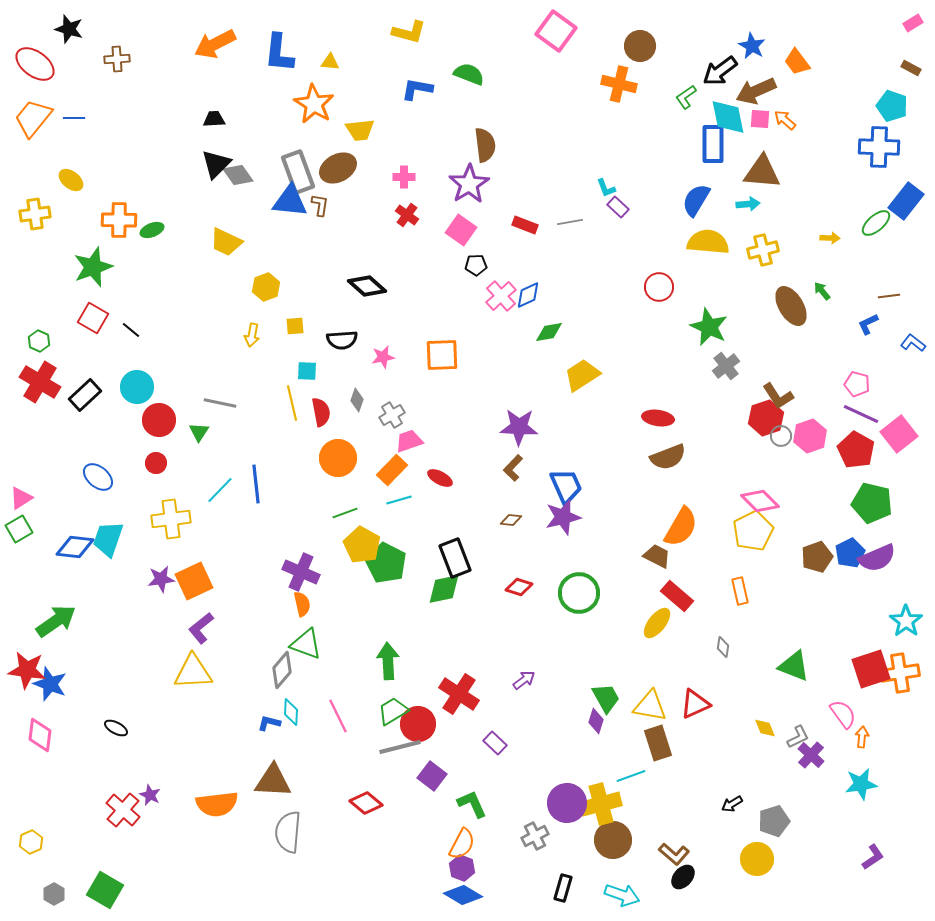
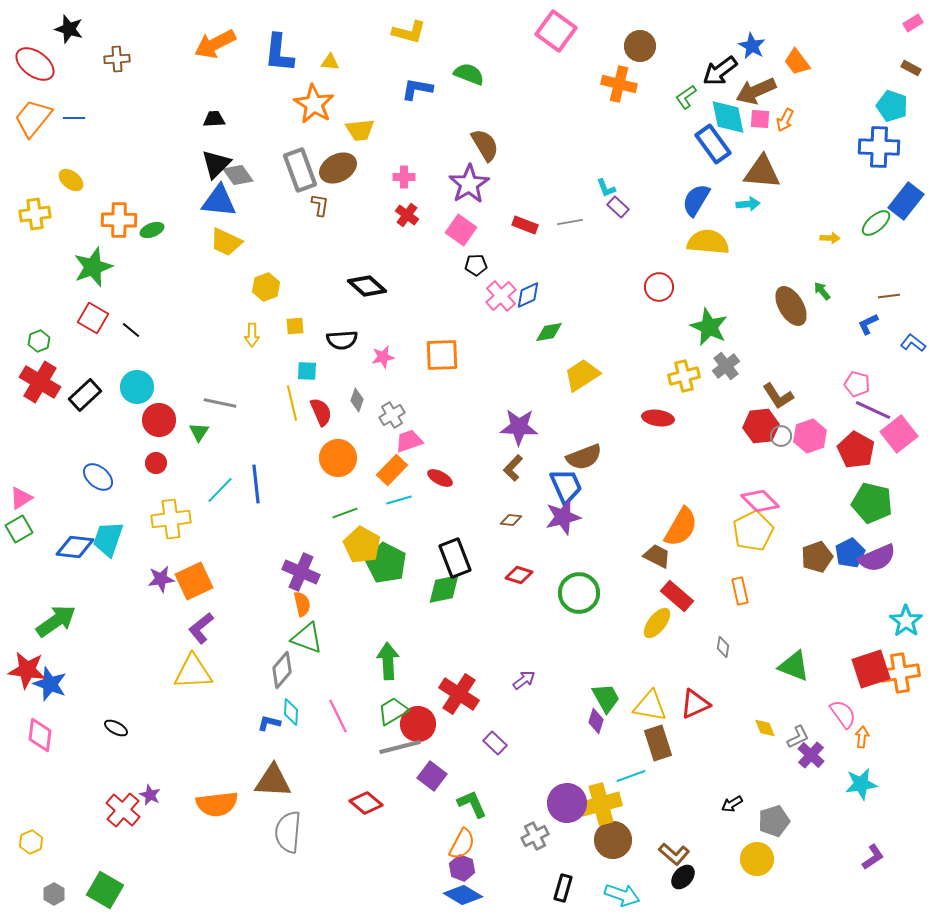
orange arrow at (785, 120): rotated 105 degrees counterclockwise
blue rectangle at (713, 144): rotated 36 degrees counterclockwise
brown semicircle at (485, 145): rotated 24 degrees counterclockwise
gray rectangle at (298, 172): moved 2 px right, 2 px up
blue triangle at (290, 201): moved 71 px left
yellow cross at (763, 250): moved 79 px left, 126 px down
yellow arrow at (252, 335): rotated 10 degrees counterclockwise
green hexagon at (39, 341): rotated 15 degrees clockwise
red semicircle at (321, 412): rotated 12 degrees counterclockwise
purple line at (861, 414): moved 12 px right, 4 px up
red hexagon at (766, 418): moved 5 px left, 8 px down; rotated 12 degrees clockwise
brown semicircle at (668, 457): moved 84 px left
red diamond at (519, 587): moved 12 px up
green triangle at (306, 644): moved 1 px right, 6 px up
